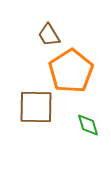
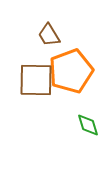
orange pentagon: rotated 12 degrees clockwise
brown square: moved 27 px up
